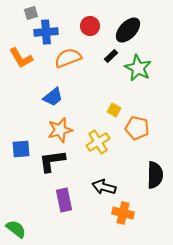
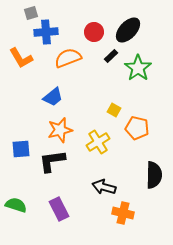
red circle: moved 4 px right, 6 px down
green star: rotated 8 degrees clockwise
black semicircle: moved 1 px left
purple rectangle: moved 5 px left, 9 px down; rotated 15 degrees counterclockwise
green semicircle: moved 24 px up; rotated 20 degrees counterclockwise
